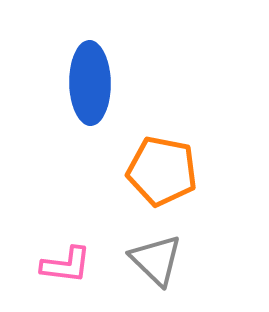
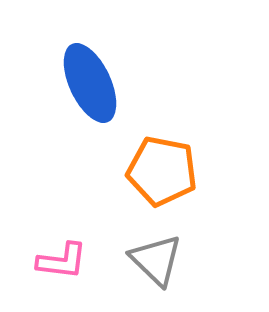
blue ellipse: rotated 24 degrees counterclockwise
pink L-shape: moved 4 px left, 4 px up
